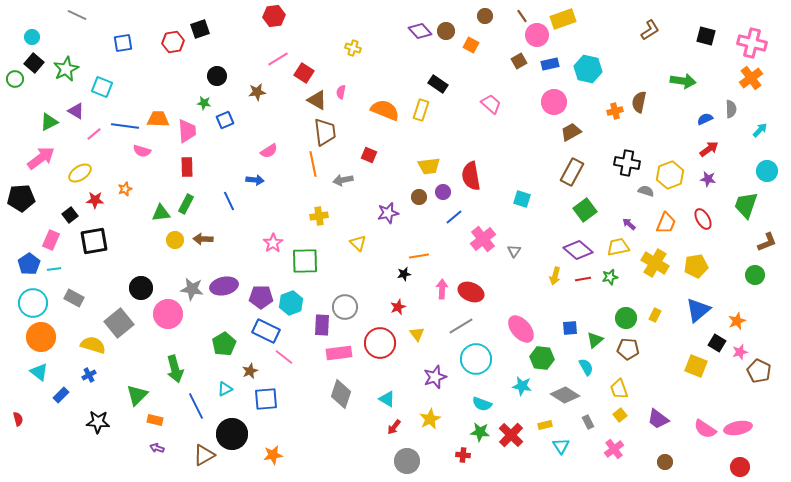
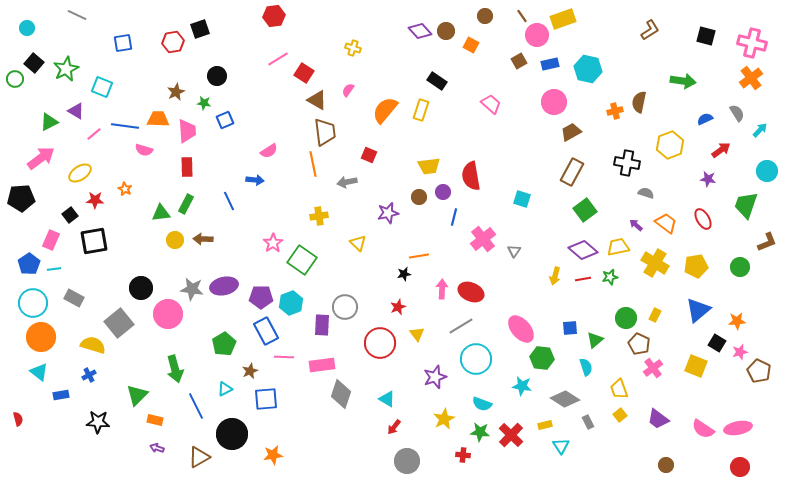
cyan circle at (32, 37): moved 5 px left, 9 px up
black rectangle at (438, 84): moved 1 px left, 3 px up
brown star at (257, 92): moved 81 px left; rotated 18 degrees counterclockwise
pink semicircle at (341, 92): moved 7 px right, 2 px up; rotated 24 degrees clockwise
gray semicircle at (731, 109): moved 6 px right, 4 px down; rotated 30 degrees counterclockwise
orange semicircle at (385, 110): rotated 72 degrees counterclockwise
red arrow at (709, 149): moved 12 px right, 1 px down
pink semicircle at (142, 151): moved 2 px right, 1 px up
yellow hexagon at (670, 175): moved 30 px up
gray arrow at (343, 180): moved 4 px right, 2 px down
orange star at (125, 189): rotated 24 degrees counterclockwise
gray semicircle at (646, 191): moved 2 px down
blue line at (454, 217): rotated 36 degrees counterclockwise
orange trapezoid at (666, 223): rotated 75 degrees counterclockwise
purple arrow at (629, 224): moved 7 px right, 1 px down
purple diamond at (578, 250): moved 5 px right
green square at (305, 261): moved 3 px left, 1 px up; rotated 36 degrees clockwise
green circle at (755, 275): moved 15 px left, 8 px up
orange star at (737, 321): rotated 18 degrees clockwise
blue rectangle at (266, 331): rotated 36 degrees clockwise
brown pentagon at (628, 349): moved 11 px right, 5 px up; rotated 20 degrees clockwise
pink rectangle at (339, 353): moved 17 px left, 12 px down
pink line at (284, 357): rotated 36 degrees counterclockwise
cyan semicircle at (586, 367): rotated 12 degrees clockwise
blue rectangle at (61, 395): rotated 35 degrees clockwise
gray diamond at (565, 395): moved 4 px down
yellow star at (430, 419): moved 14 px right
pink semicircle at (705, 429): moved 2 px left
pink cross at (614, 449): moved 39 px right, 81 px up
brown triangle at (204, 455): moved 5 px left, 2 px down
brown circle at (665, 462): moved 1 px right, 3 px down
